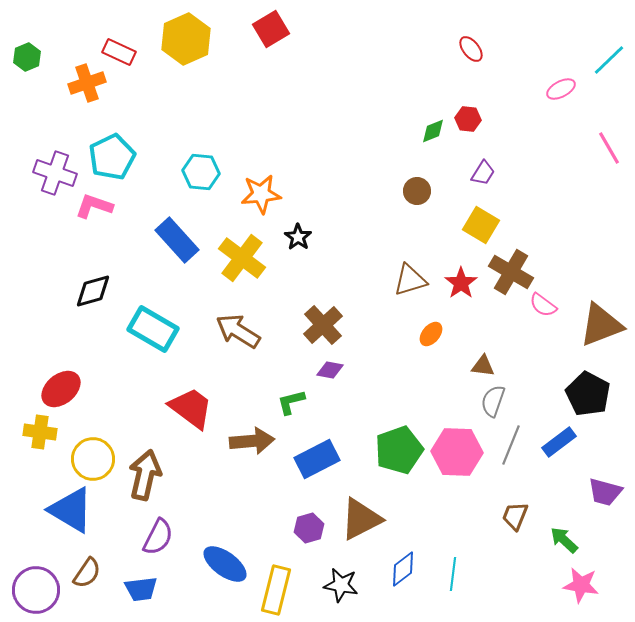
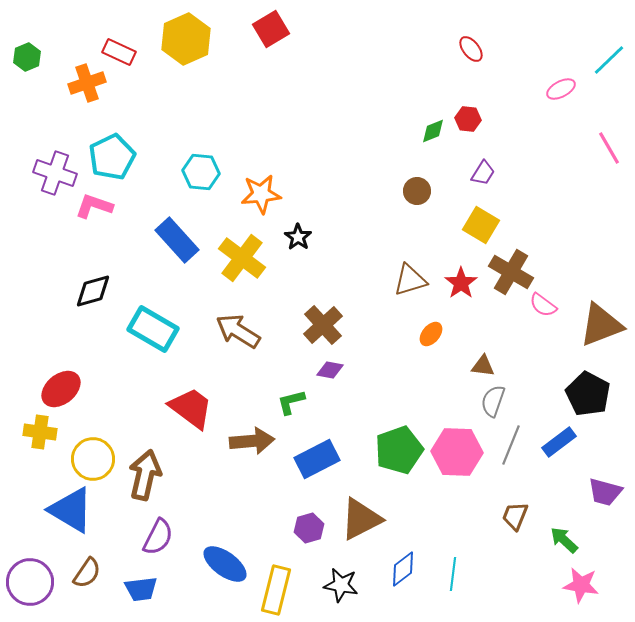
purple circle at (36, 590): moved 6 px left, 8 px up
